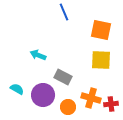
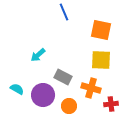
cyan arrow: rotated 63 degrees counterclockwise
orange cross: moved 10 px up
orange circle: moved 1 px right, 1 px up
